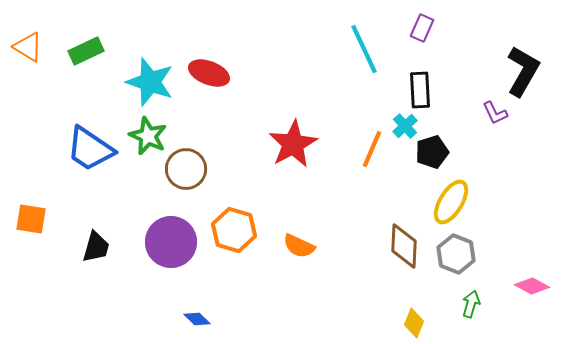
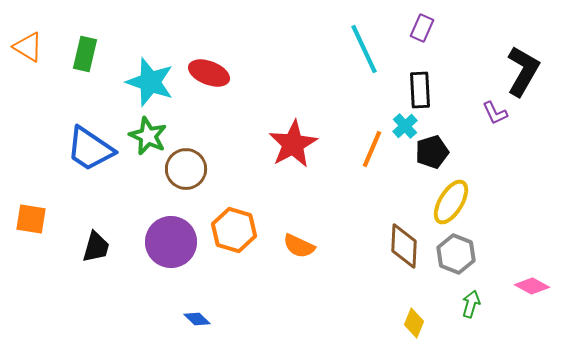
green rectangle: moved 1 px left, 3 px down; rotated 52 degrees counterclockwise
